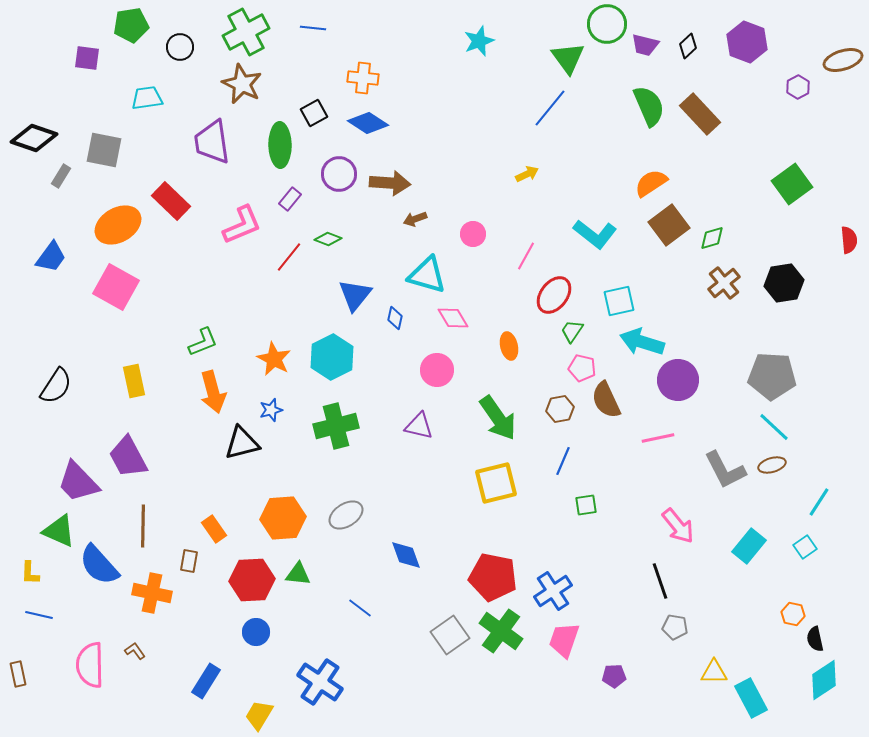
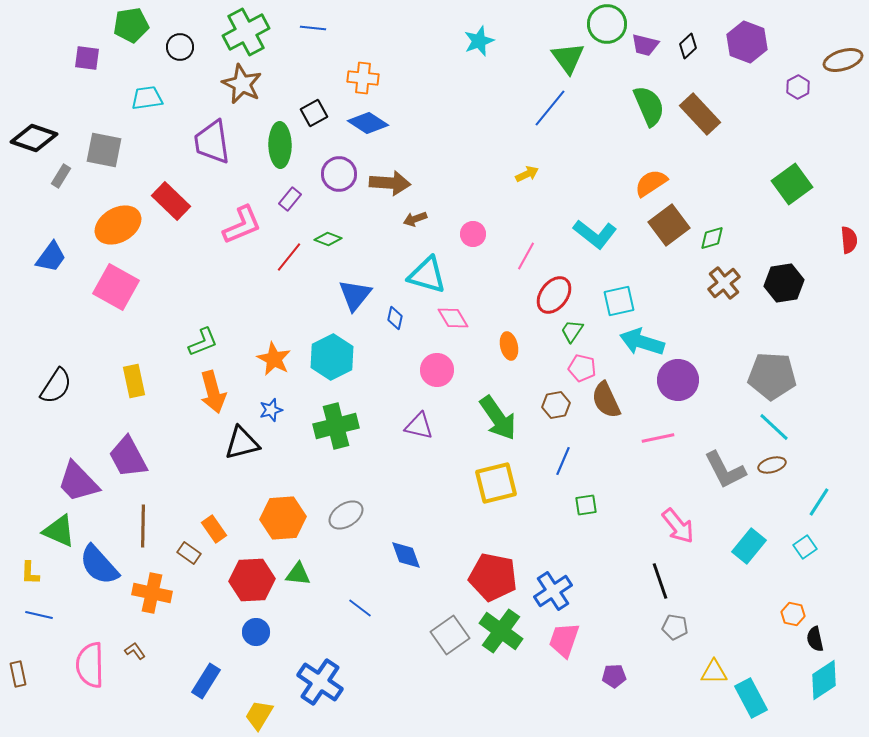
brown hexagon at (560, 409): moved 4 px left, 4 px up
brown rectangle at (189, 561): moved 8 px up; rotated 65 degrees counterclockwise
